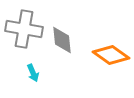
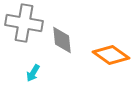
gray cross: moved 6 px up
cyan arrow: rotated 54 degrees clockwise
